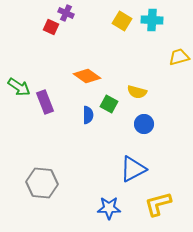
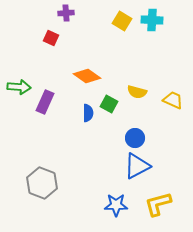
purple cross: rotated 28 degrees counterclockwise
red square: moved 11 px down
yellow trapezoid: moved 6 px left, 43 px down; rotated 40 degrees clockwise
green arrow: rotated 30 degrees counterclockwise
purple rectangle: rotated 45 degrees clockwise
blue semicircle: moved 2 px up
blue circle: moved 9 px left, 14 px down
blue triangle: moved 4 px right, 3 px up
gray hexagon: rotated 16 degrees clockwise
blue star: moved 7 px right, 3 px up
